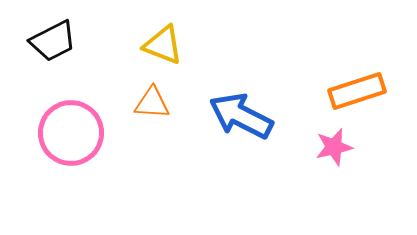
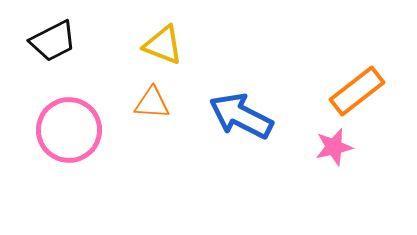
orange rectangle: rotated 20 degrees counterclockwise
pink circle: moved 2 px left, 3 px up
